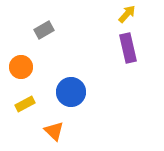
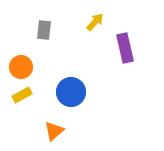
yellow arrow: moved 32 px left, 8 px down
gray rectangle: rotated 54 degrees counterclockwise
purple rectangle: moved 3 px left
yellow rectangle: moved 3 px left, 9 px up
orange triangle: rotated 35 degrees clockwise
